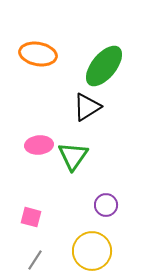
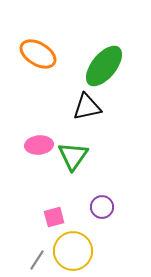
orange ellipse: rotated 21 degrees clockwise
black triangle: rotated 20 degrees clockwise
purple circle: moved 4 px left, 2 px down
pink square: moved 23 px right; rotated 30 degrees counterclockwise
yellow circle: moved 19 px left
gray line: moved 2 px right
